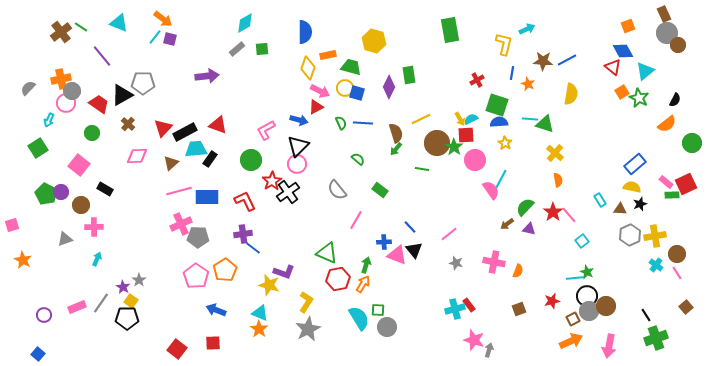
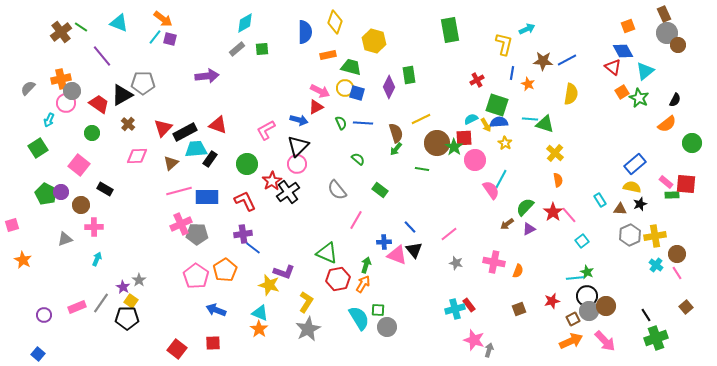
yellow diamond at (308, 68): moved 27 px right, 46 px up
yellow arrow at (460, 119): moved 26 px right, 6 px down
red square at (466, 135): moved 2 px left, 3 px down
green circle at (251, 160): moved 4 px left, 4 px down
red square at (686, 184): rotated 30 degrees clockwise
purple triangle at (529, 229): rotated 40 degrees counterclockwise
gray pentagon at (198, 237): moved 1 px left, 3 px up
pink arrow at (609, 346): moved 4 px left, 5 px up; rotated 55 degrees counterclockwise
